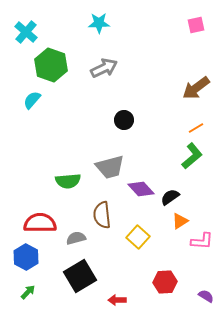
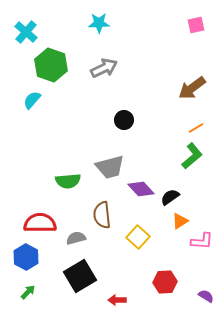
brown arrow: moved 4 px left
